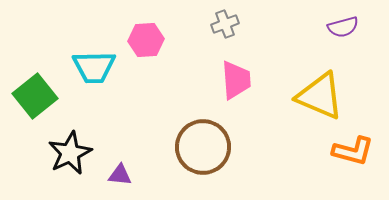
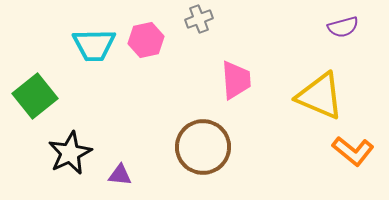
gray cross: moved 26 px left, 5 px up
pink hexagon: rotated 8 degrees counterclockwise
cyan trapezoid: moved 22 px up
orange L-shape: rotated 24 degrees clockwise
